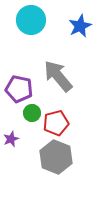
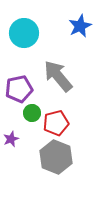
cyan circle: moved 7 px left, 13 px down
purple pentagon: rotated 24 degrees counterclockwise
